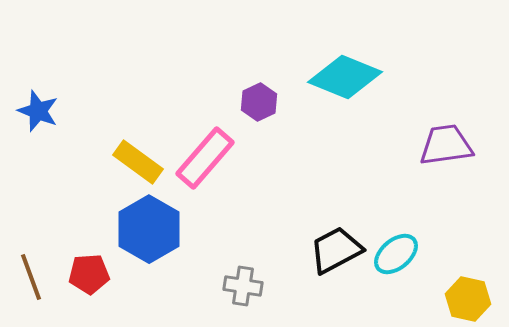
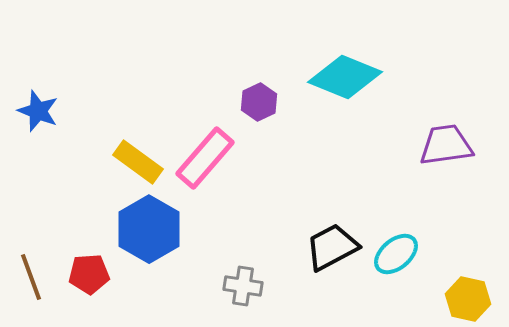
black trapezoid: moved 4 px left, 3 px up
